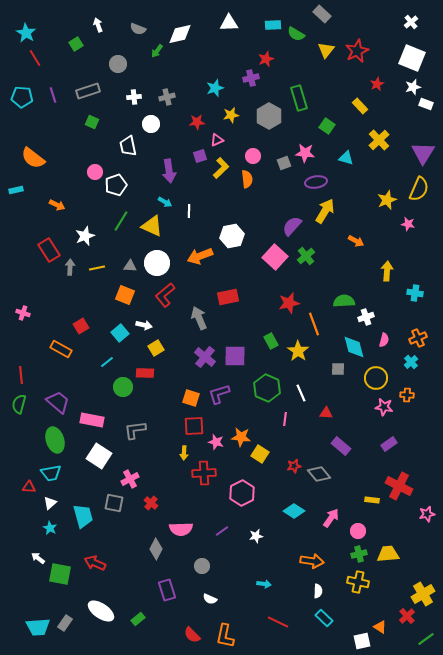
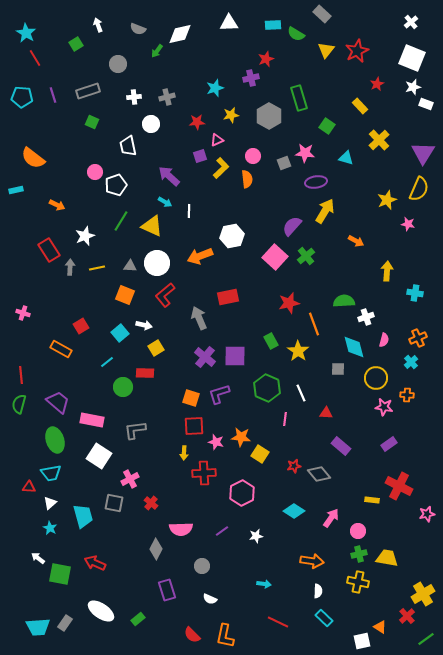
purple arrow at (169, 171): moved 5 px down; rotated 140 degrees clockwise
yellow trapezoid at (388, 554): moved 1 px left, 4 px down; rotated 15 degrees clockwise
